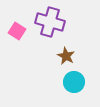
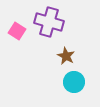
purple cross: moved 1 px left
